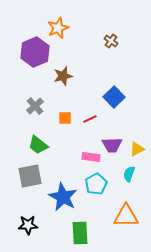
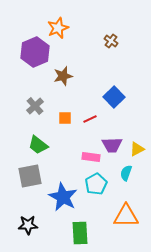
cyan semicircle: moved 3 px left, 1 px up
